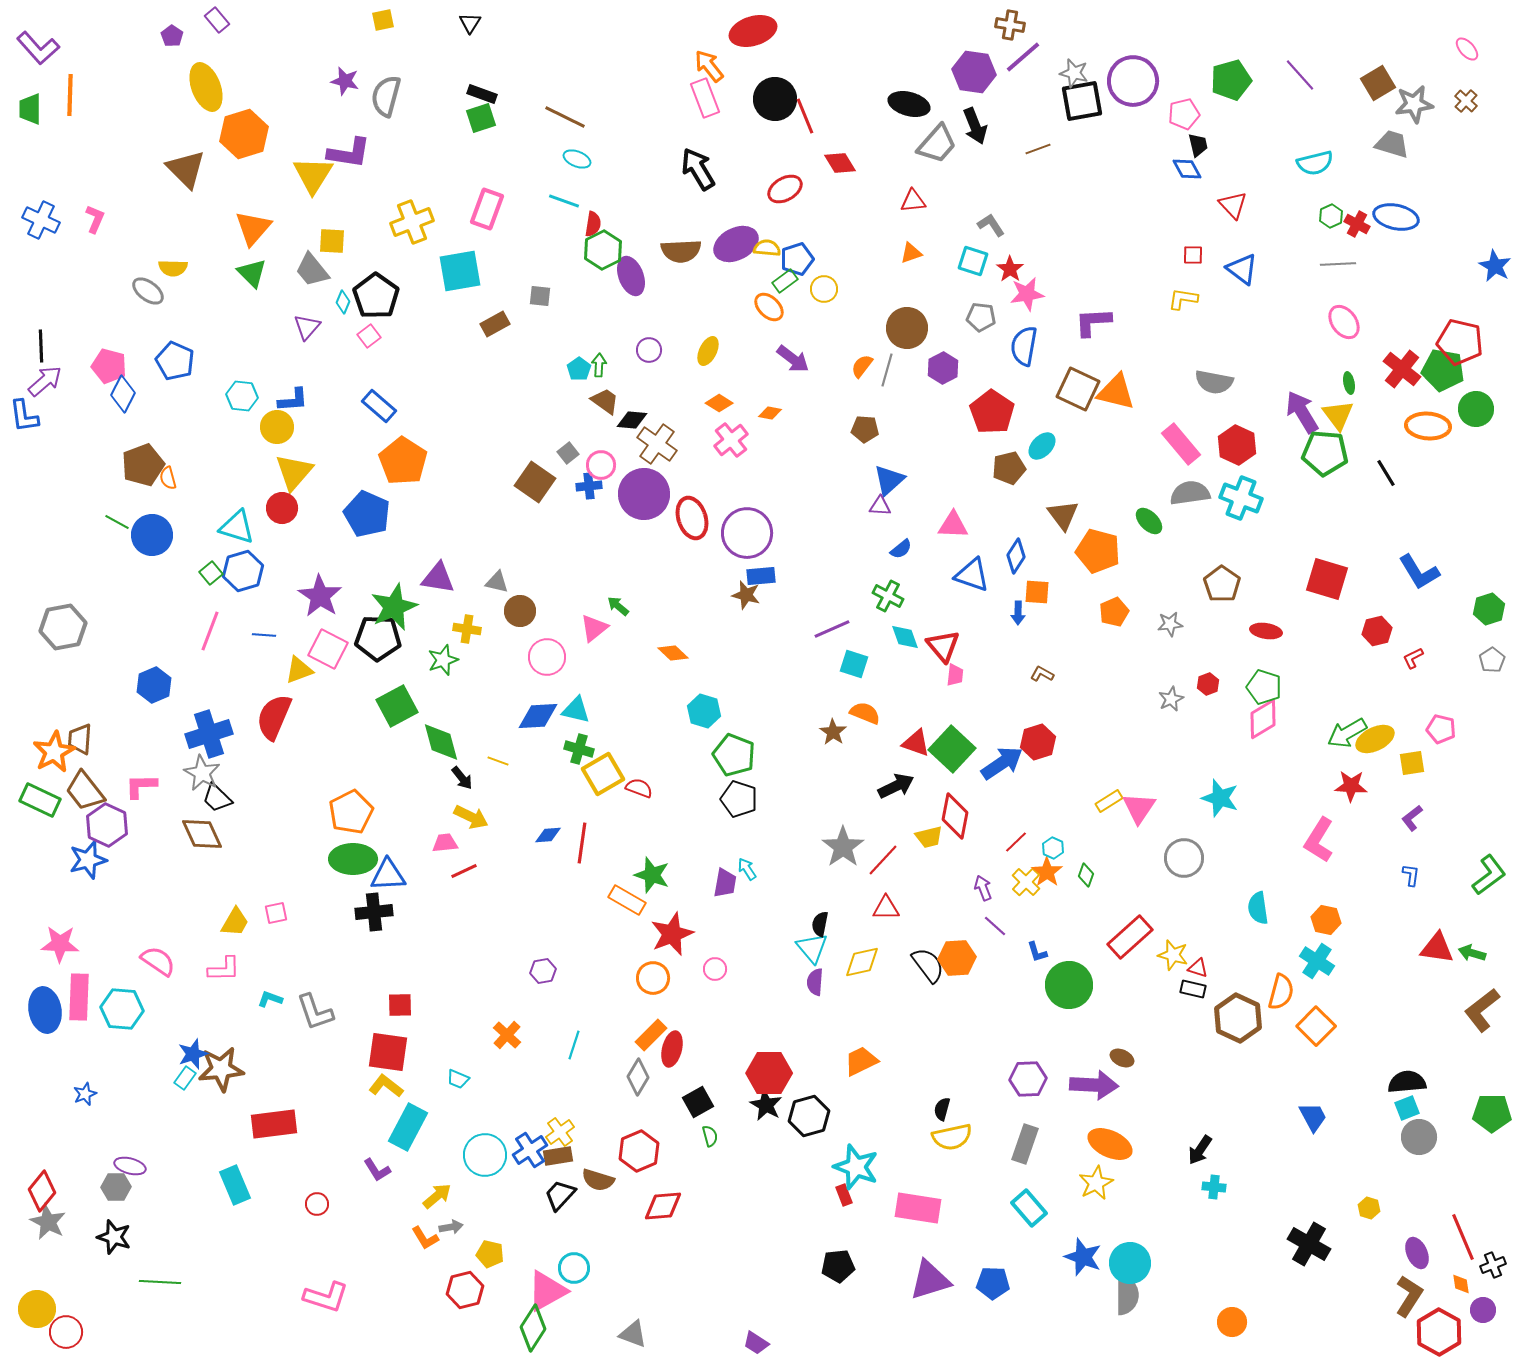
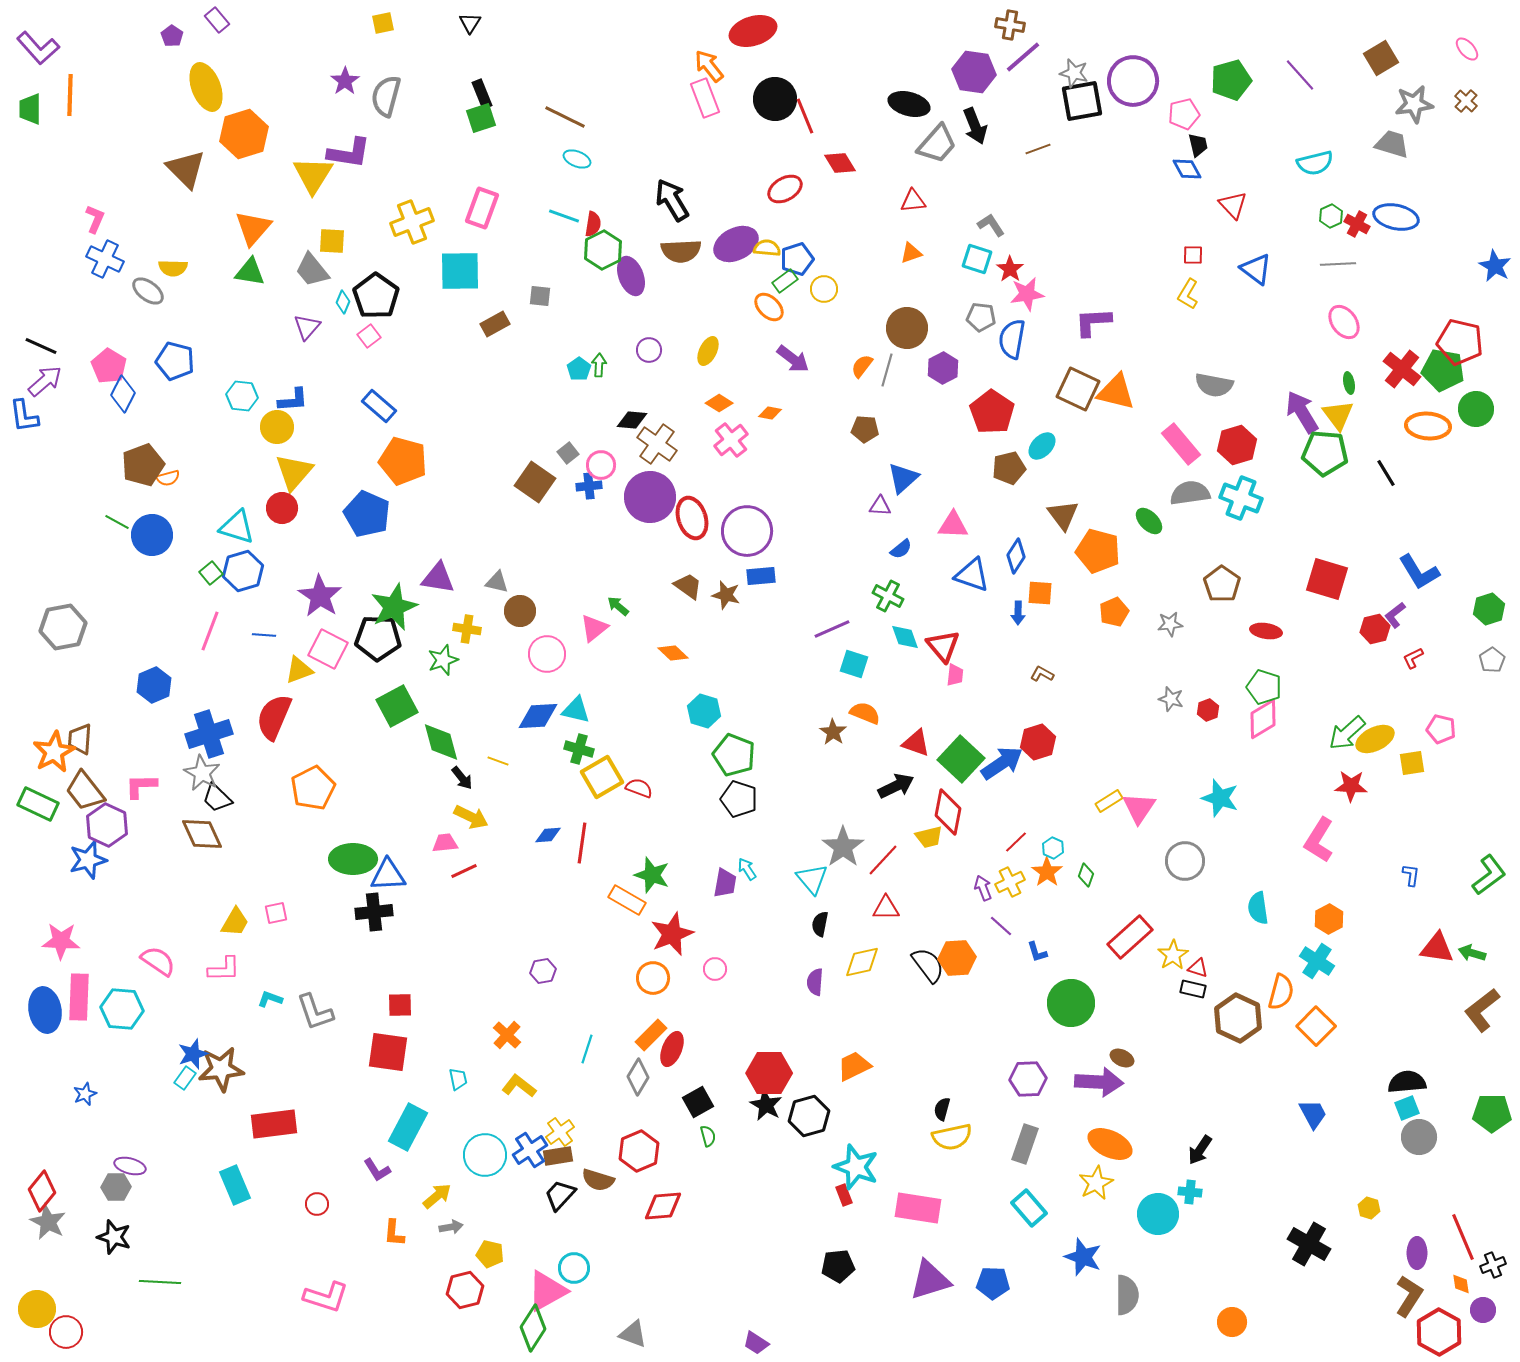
yellow square at (383, 20): moved 3 px down
purple star at (345, 81): rotated 24 degrees clockwise
brown square at (1378, 83): moved 3 px right, 25 px up
black rectangle at (482, 94): rotated 48 degrees clockwise
black arrow at (698, 169): moved 26 px left, 31 px down
cyan line at (564, 201): moved 15 px down
pink rectangle at (487, 209): moved 5 px left, 1 px up
blue cross at (41, 220): moved 64 px right, 39 px down
cyan square at (973, 261): moved 4 px right, 2 px up
blue triangle at (1242, 269): moved 14 px right
cyan square at (460, 271): rotated 9 degrees clockwise
green triangle at (252, 273): moved 2 px left, 1 px up; rotated 36 degrees counterclockwise
yellow L-shape at (1183, 299): moved 5 px right, 5 px up; rotated 68 degrees counterclockwise
black line at (41, 346): rotated 64 degrees counterclockwise
blue semicircle at (1024, 346): moved 12 px left, 7 px up
blue pentagon at (175, 361): rotated 9 degrees counterclockwise
pink pentagon at (109, 366): rotated 16 degrees clockwise
gray semicircle at (1214, 382): moved 3 px down
brown trapezoid at (605, 401): moved 83 px right, 185 px down
red hexagon at (1237, 445): rotated 18 degrees clockwise
orange pentagon at (403, 461): rotated 18 degrees counterclockwise
orange semicircle at (168, 478): rotated 90 degrees counterclockwise
blue triangle at (889, 480): moved 14 px right, 2 px up
purple circle at (644, 494): moved 6 px right, 3 px down
purple circle at (747, 533): moved 2 px up
orange square at (1037, 592): moved 3 px right, 1 px down
brown star at (746, 595): moved 20 px left
red hexagon at (1377, 631): moved 2 px left, 2 px up
pink circle at (547, 657): moved 3 px up
red hexagon at (1208, 684): moved 26 px down
gray star at (1171, 699): rotated 30 degrees counterclockwise
green arrow at (1347, 733): rotated 12 degrees counterclockwise
green square at (952, 749): moved 9 px right, 10 px down
yellow square at (603, 774): moved 1 px left, 3 px down
green rectangle at (40, 800): moved 2 px left, 4 px down
orange pentagon at (351, 812): moved 38 px left, 24 px up
red diamond at (955, 816): moved 7 px left, 4 px up
purple L-shape at (1412, 818): moved 17 px left, 203 px up
gray circle at (1184, 858): moved 1 px right, 3 px down
yellow cross at (1026, 882): moved 16 px left; rotated 20 degrees clockwise
orange hexagon at (1326, 920): moved 3 px right, 1 px up; rotated 20 degrees clockwise
purple line at (995, 926): moved 6 px right
pink star at (60, 944): moved 1 px right, 3 px up
cyan triangle at (812, 948): moved 69 px up
yellow star at (1173, 955): rotated 24 degrees clockwise
green circle at (1069, 985): moved 2 px right, 18 px down
cyan line at (574, 1045): moved 13 px right, 4 px down
red ellipse at (672, 1049): rotated 8 degrees clockwise
orange trapezoid at (861, 1061): moved 7 px left, 5 px down
cyan trapezoid at (458, 1079): rotated 125 degrees counterclockwise
purple arrow at (1094, 1085): moved 5 px right, 3 px up
yellow L-shape at (386, 1086): moved 133 px right
blue trapezoid at (1313, 1117): moved 3 px up
green semicircle at (710, 1136): moved 2 px left
cyan cross at (1214, 1187): moved 24 px left, 5 px down
orange L-shape at (425, 1238): moved 31 px left, 5 px up; rotated 36 degrees clockwise
purple ellipse at (1417, 1253): rotated 24 degrees clockwise
cyan circle at (1130, 1263): moved 28 px right, 49 px up
